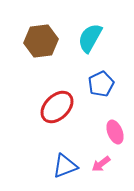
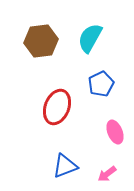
red ellipse: rotated 24 degrees counterclockwise
pink arrow: moved 6 px right, 10 px down
